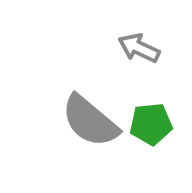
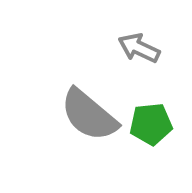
gray semicircle: moved 1 px left, 6 px up
